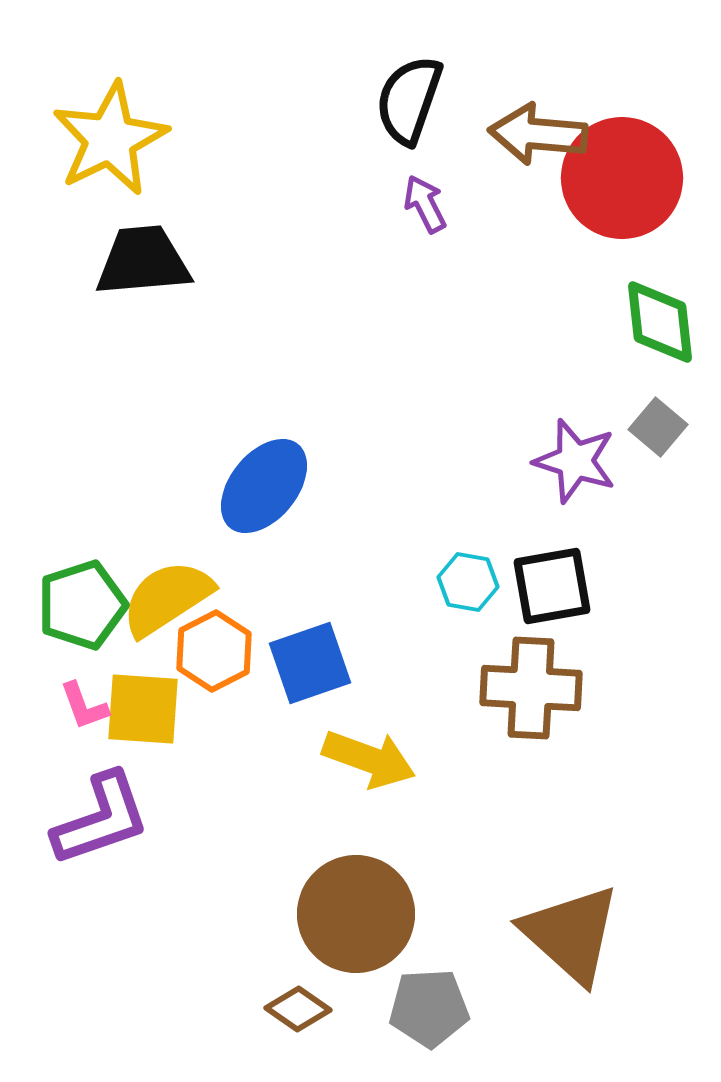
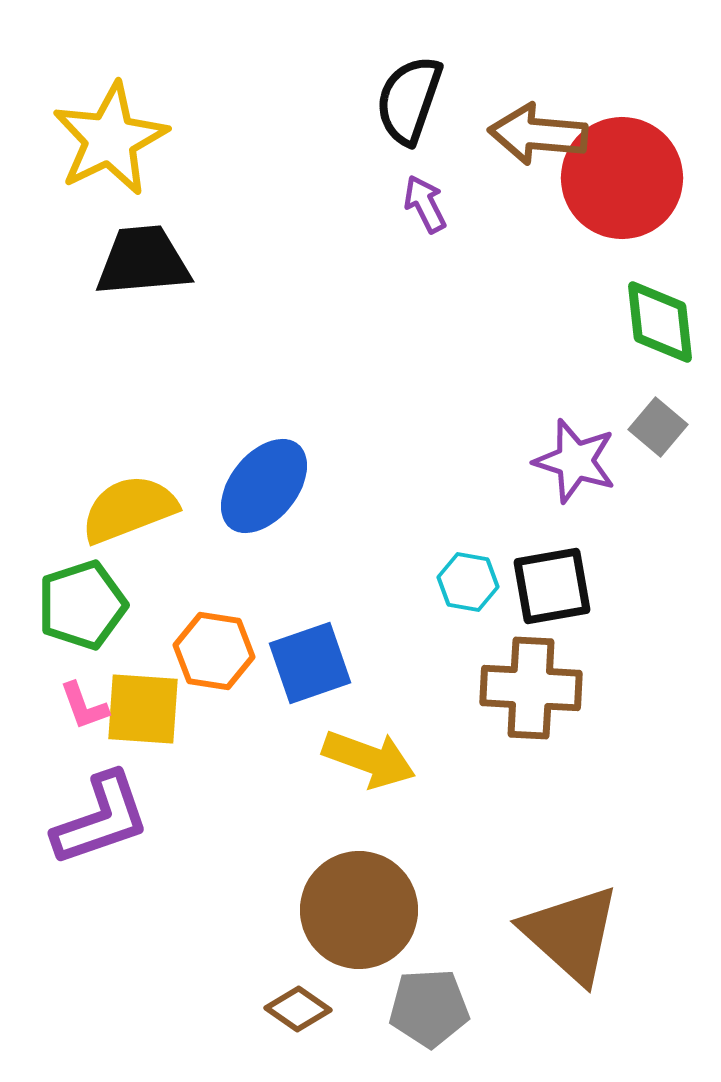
yellow semicircle: moved 38 px left, 89 px up; rotated 12 degrees clockwise
orange hexagon: rotated 24 degrees counterclockwise
brown circle: moved 3 px right, 4 px up
